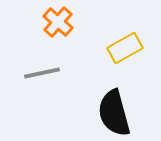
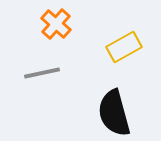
orange cross: moved 2 px left, 2 px down
yellow rectangle: moved 1 px left, 1 px up
